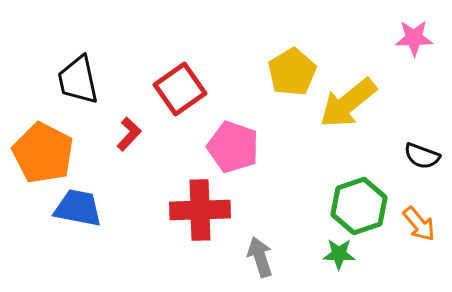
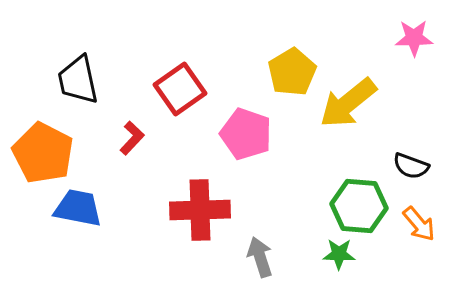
red L-shape: moved 3 px right, 4 px down
pink pentagon: moved 13 px right, 13 px up
black semicircle: moved 11 px left, 10 px down
green hexagon: rotated 24 degrees clockwise
